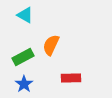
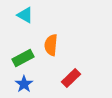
orange semicircle: rotated 20 degrees counterclockwise
green rectangle: moved 1 px down
red rectangle: rotated 42 degrees counterclockwise
